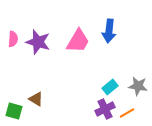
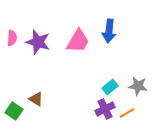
pink semicircle: moved 1 px left, 1 px up
green square: rotated 18 degrees clockwise
